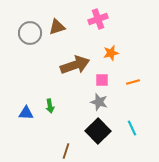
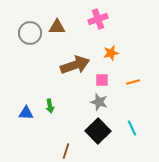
brown triangle: rotated 18 degrees clockwise
